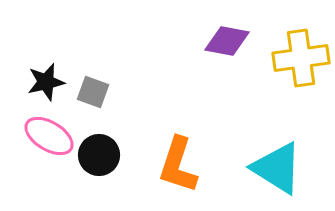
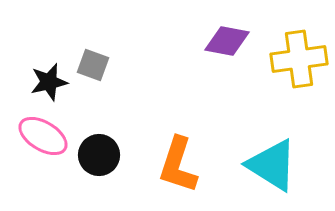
yellow cross: moved 2 px left, 1 px down
black star: moved 3 px right
gray square: moved 27 px up
pink ellipse: moved 6 px left
cyan triangle: moved 5 px left, 3 px up
